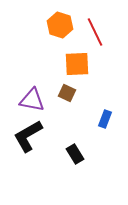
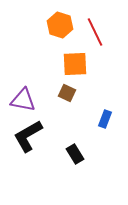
orange square: moved 2 px left
purple triangle: moved 9 px left
